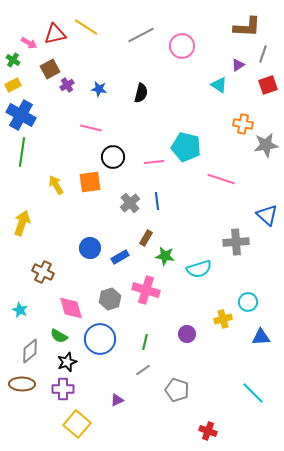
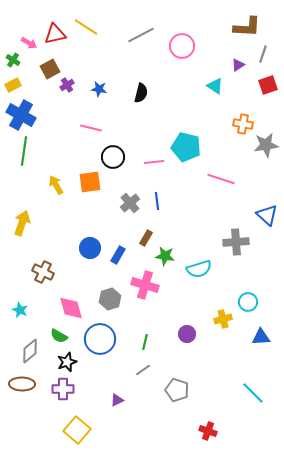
cyan triangle at (219, 85): moved 4 px left, 1 px down
green line at (22, 152): moved 2 px right, 1 px up
blue rectangle at (120, 257): moved 2 px left, 2 px up; rotated 30 degrees counterclockwise
pink cross at (146, 290): moved 1 px left, 5 px up
yellow square at (77, 424): moved 6 px down
